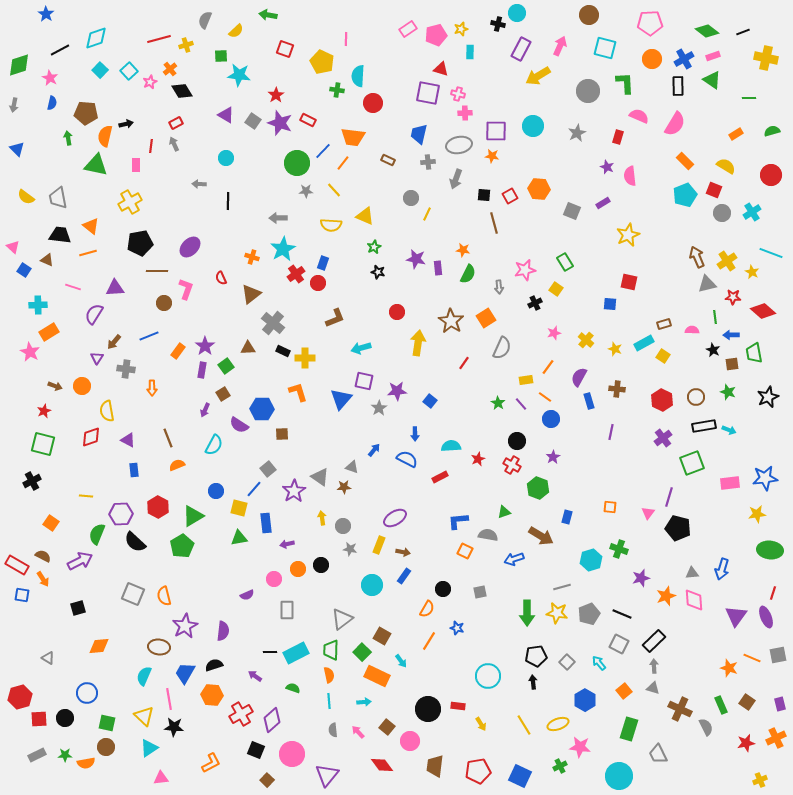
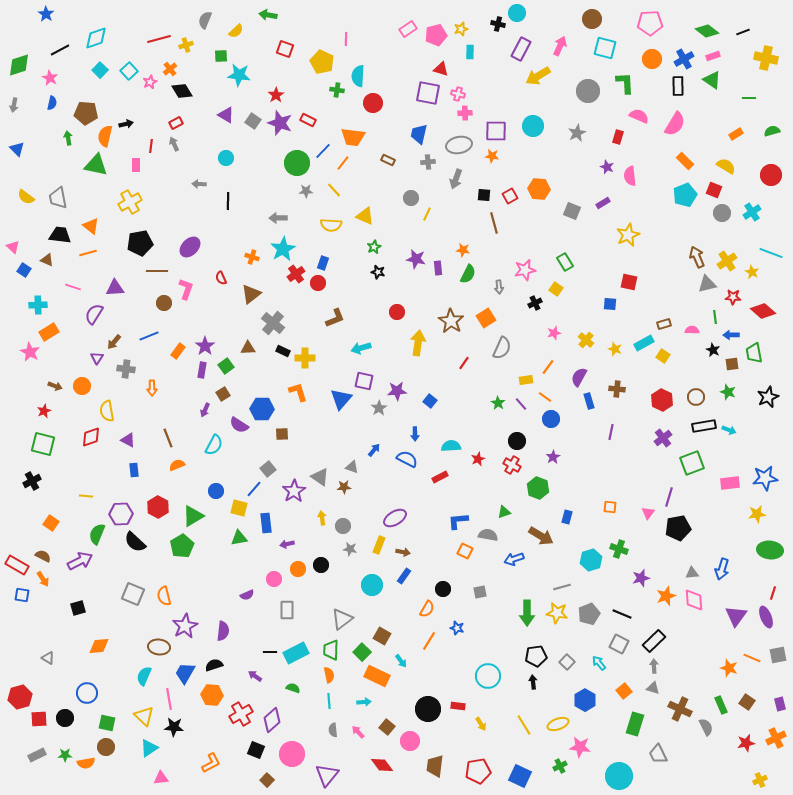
brown circle at (589, 15): moved 3 px right, 4 px down
black pentagon at (678, 528): rotated 25 degrees counterclockwise
green rectangle at (629, 729): moved 6 px right, 5 px up
